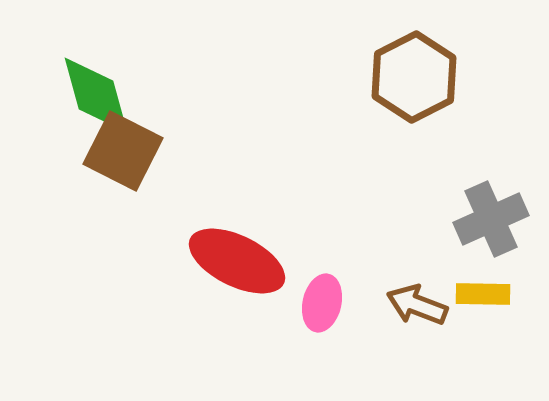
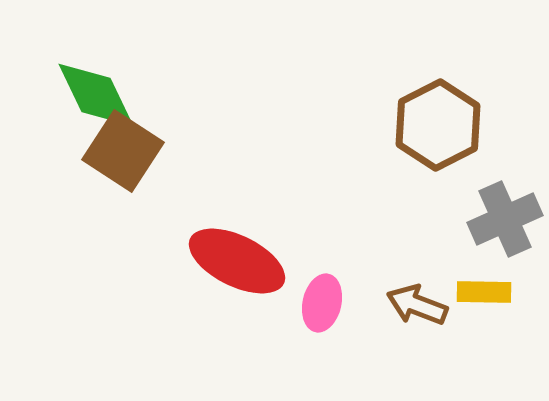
brown hexagon: moved 24 px right, 48 px down
green diamond: rotated 10 degrees counterclockwise
brown square: rotated 6 degrees clockwise
gray cross: moved 14 px right
yellow rectangle: moved 1 px right, 2 px up
